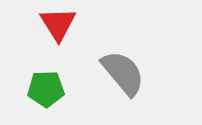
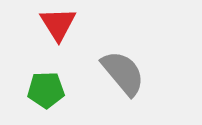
green pentagon: moved 1 px down
